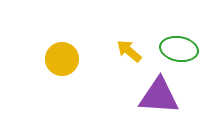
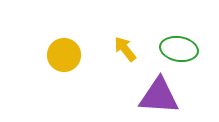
yellow arrow: moved 4 px left, 2 px up; rotated 12 degrees clockwise
yellow circle: moved 2 px right, 4 px up
